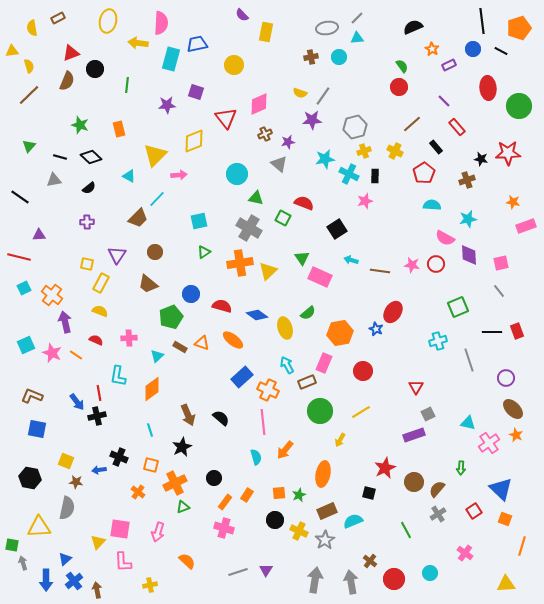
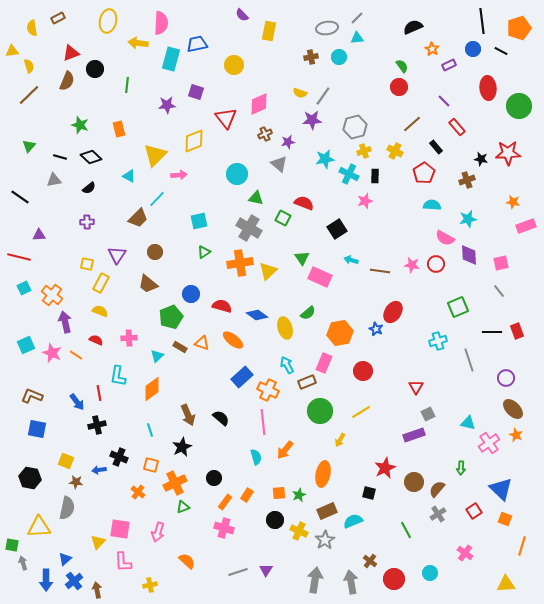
yellow rectangle at (266, 32): moved 3 px right, 1 px up
black cross at (97, 416): moved 9 px down
